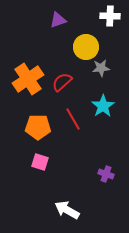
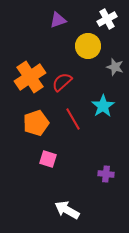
white cross: moved 3 px left, 3 px down; rotated 30 degrees counterclockwise
yellow circle: moved 2 px right, 1 px up
gray star: moved 14 px right, 1 px up; rotated 24 degrees clockwise
orange cross: moved 2 px right, 2 px up
orange pentagon: moved 2 px left, 4 px up; rotated 20 degrees counterclockwise
pink square: moved 8 px right, 3 px up
purple cross: rotated 14 degrees counterclockwise
